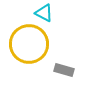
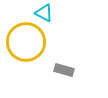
yellow circle: moved 3 px left, 2 px up
